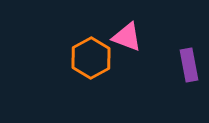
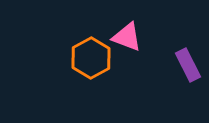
purple rectangle: moved 1 px left; rotated 16 degrees counterclockwise
